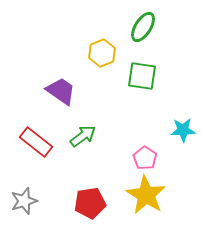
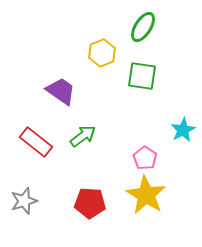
cyan star: rotated 25 degrees counterclockwise
red pentagon: rotated 12 degrees clockwise
